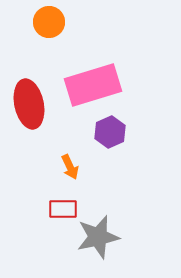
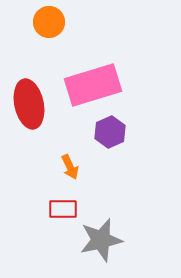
gray star: moved 3 px right, 3 px down
